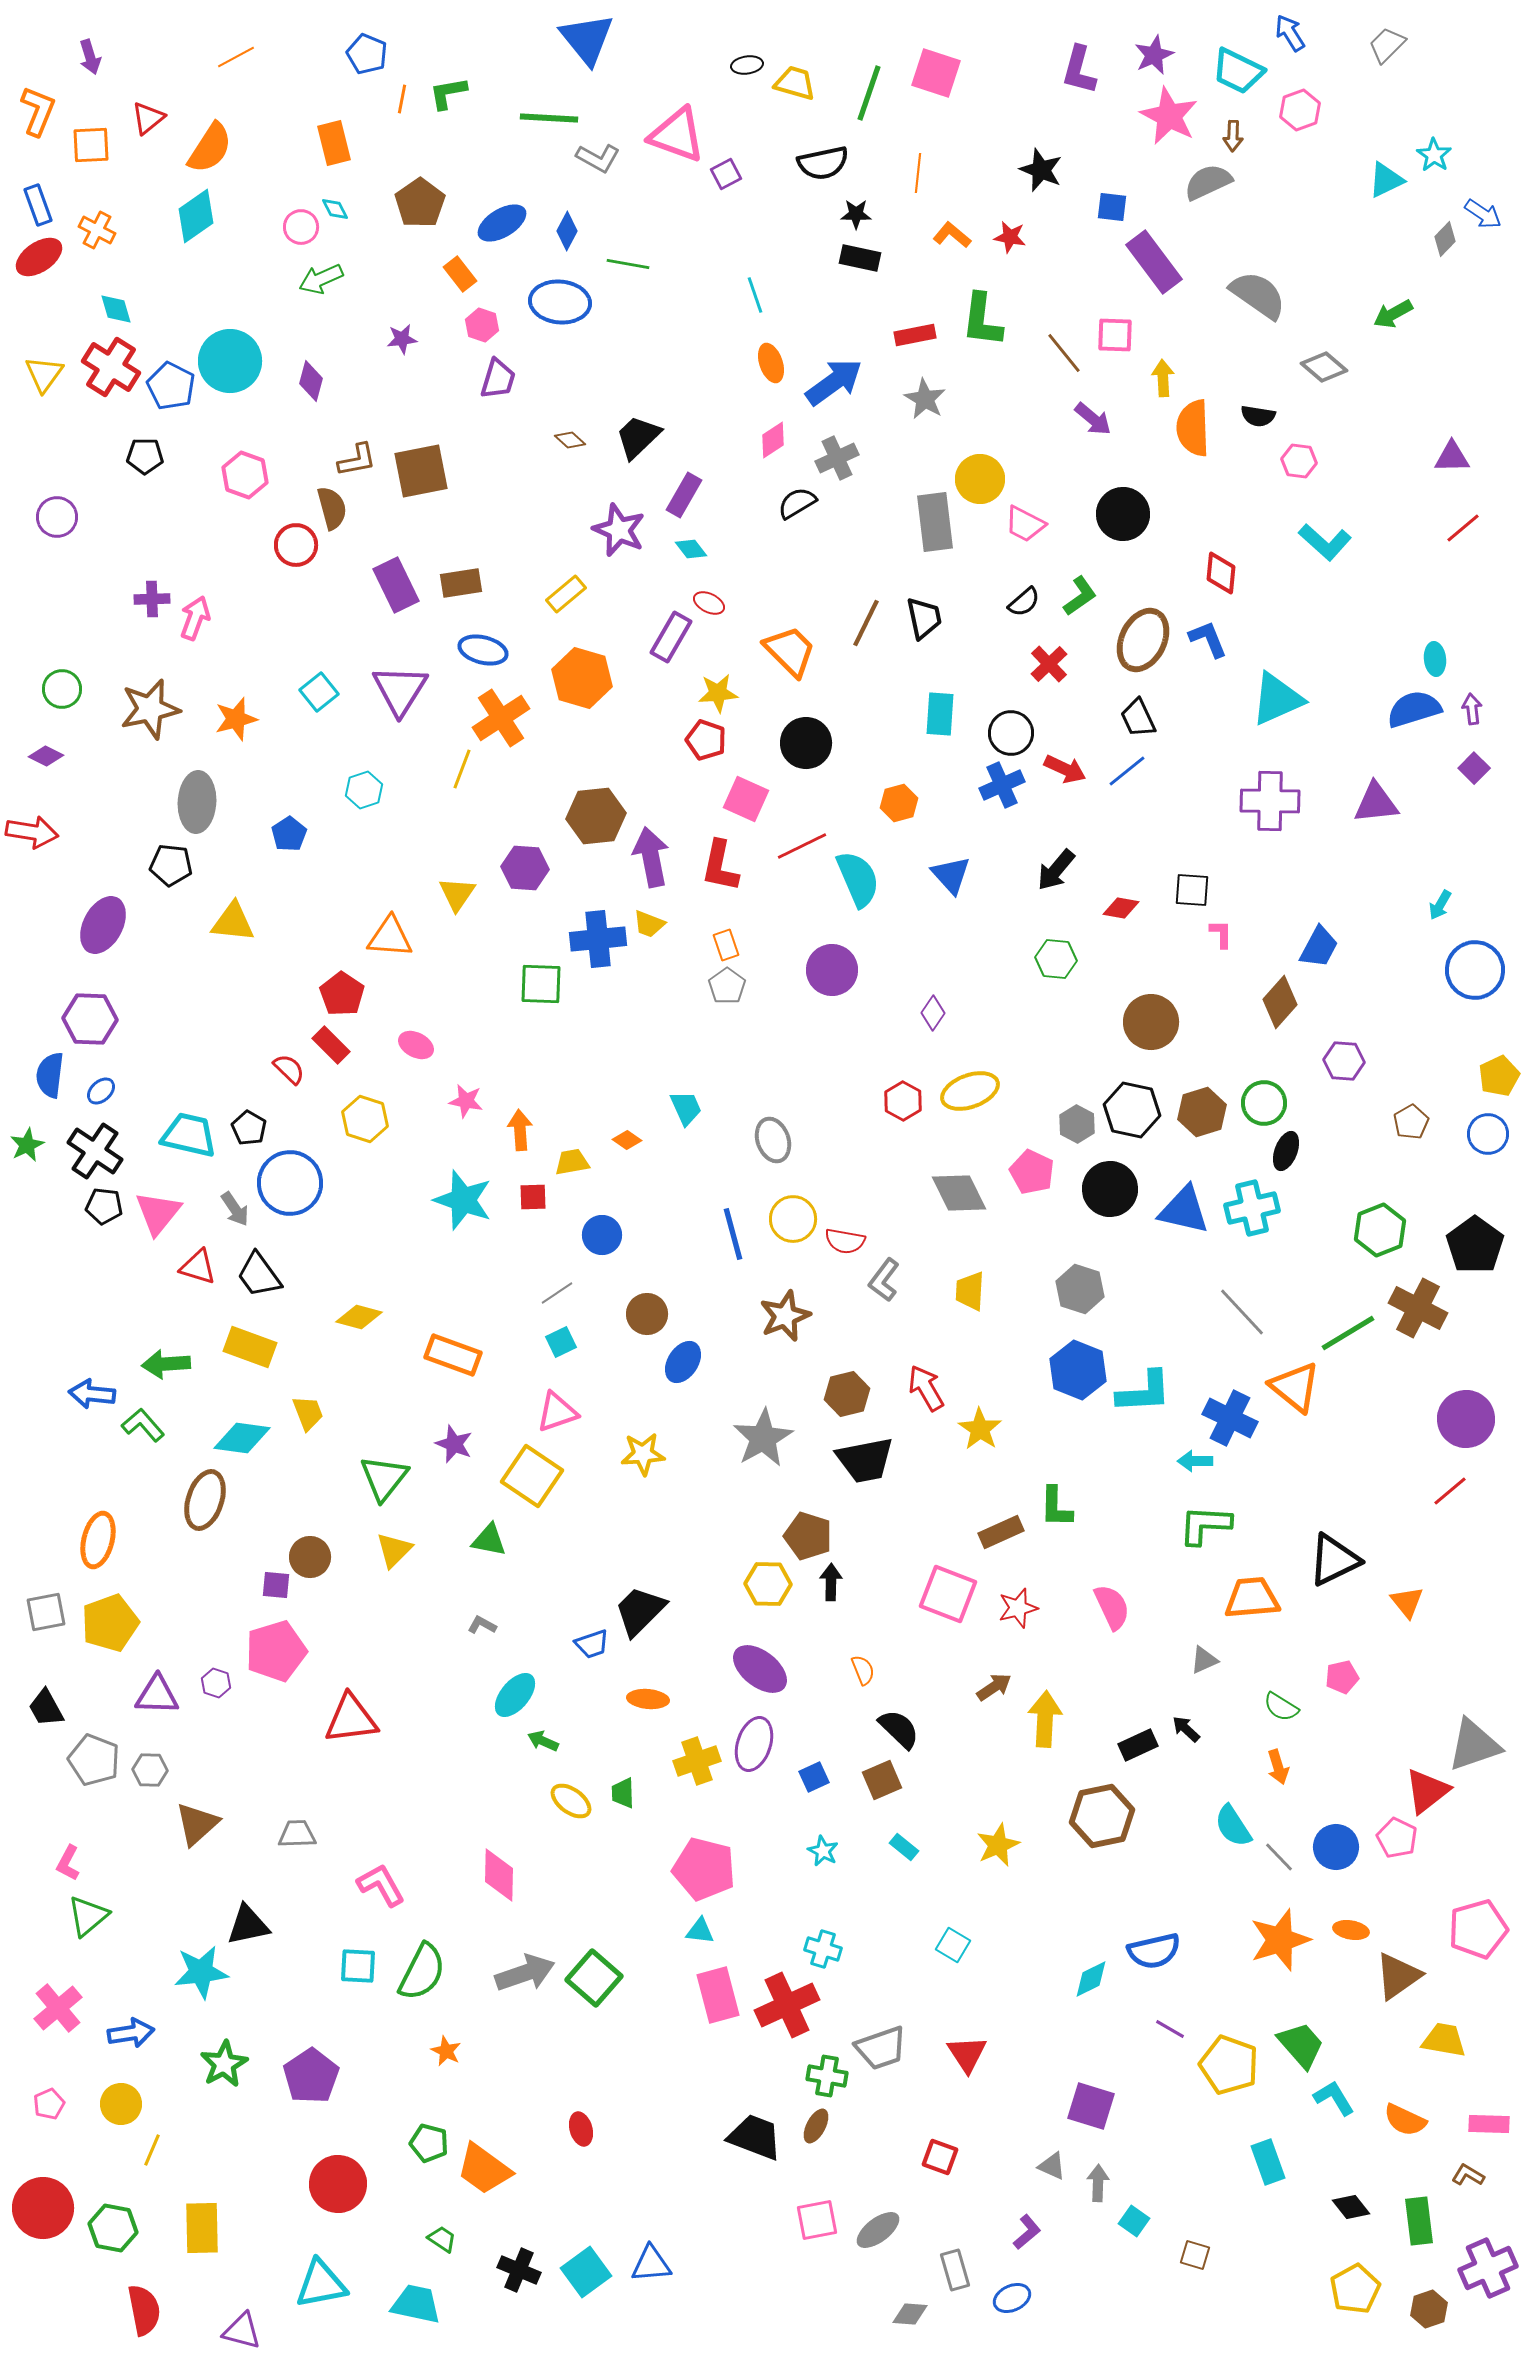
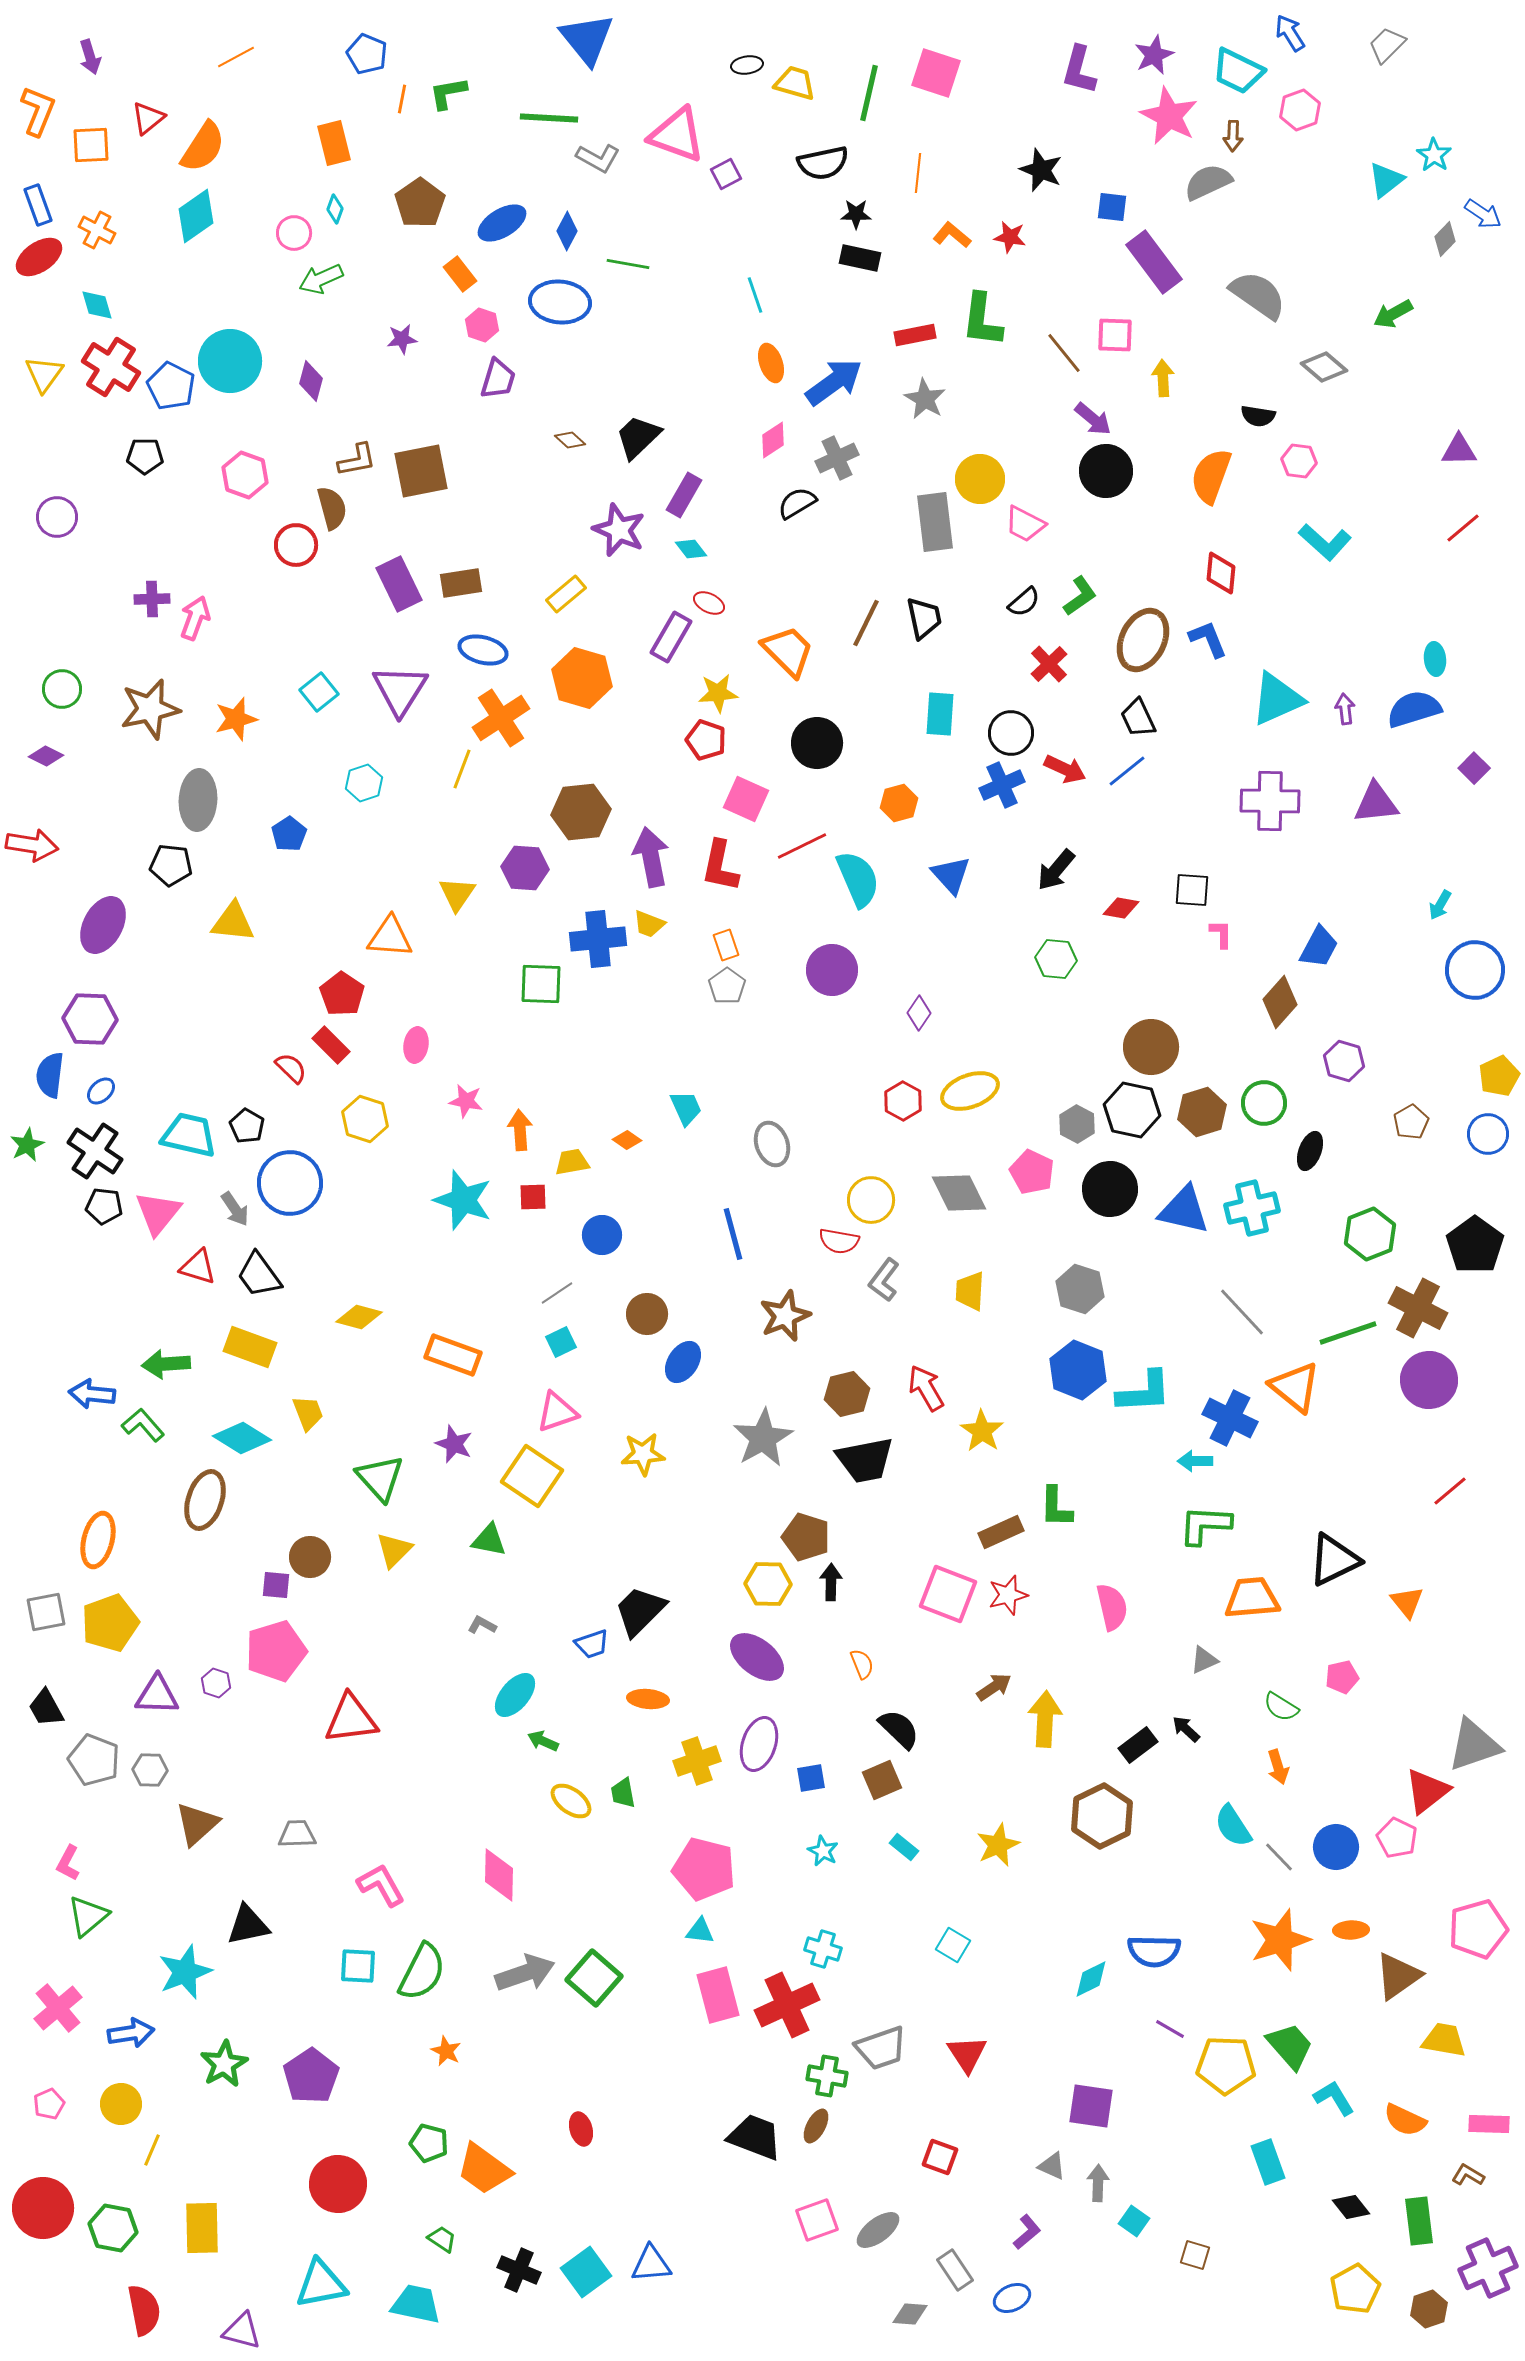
green line at (869, 93): rotated 6 degrees counterclockwise
orange semicircle at (210, 148): moved 7 px left, 1 px up
cyan triangle at (1386, 180): rotated 12 degrees counterclockwise
cyan diamond at (335, 209): rotated 48 degrees clockwise
pink circle at (301, 227): moved 7 px left, 6 px down
cyan diamond at (116, 309): moved 19 px left, 4 px up
orange semicircle at (1193, 428): moved 18 px right, 48 px down; rotated 22 degrees clockwise
purple triangle at (1452, 457): moved 7 px right, 7 px up
black circle at (1123, 514): moved 17 px left, 43 px up
purple rectangle at (396, 585): moved 3 px right, 1 px up
orange trapezoid at (790, 651): moved 2 px left
purple arrow at (1472, 709): moved 127 px left
black circle at (806, 743): moved 11 px right
cyan hexagon at (364, 790): moved 7 px up
gray ellipse at (197, 802): moved 1 px right, 2 px up
brown hexagon at (596, 816): moved 15 px left, 4 px up
red arrow at (32, 832): moved 13 px down
purple diamond at (933, 1013): moved 14 px left
brown circle at (1151, 1022): moved 25 px down
pink ellipse at (416, 1045): rotated 72 degrees clockwise
purple hexagon at (1344, 1061): rotated 12 degrees clockwise
red semicircle at (289, 1069): moved 2 px right, 1 px up
black pentagon at (249, 1128): moved 2 px left, 2 px up
gray ellipse at (773, 1140): moved 1 px left, 4 px down
black ellipse at (1286, 1151): moved 24 px right
yellow circle at (793, 1219): moved 78 px right, 19 px up
green hexagon at (1380, 1230): moved 10 px left, 4 px down
red semicircle at (845, 1241): moved 6 px left
green line at (1348, 1333): rotated 12 degrees clockwise
purple circle at (1466, 1419): moved 37 px left, 39 px up
yellow star at (980, 1429): moved 2 px right, 2 px down
cyan diamond at (242, 1438): rotated 24 degrees clockwise
green triangle at (384, 1478): moved 4 px left; rotated 20 degrees counterclockwise
brown pentagon at (808, 1536): moved 2 px left, 1 px down
pink semicircle at (1112, 1607): rotated 12 degrees clockwise
red star at (1018, 1608): moved 10 px left, 13 px up
purple ellipse at (760, 1669): moved 3 px left, 12 px up
orange semicircle at (863, 1670): moved 1 px left, 6 px up
purple ellipse at (754, 1744): moved 5 px right
black rectangle at (1138, 1745): rotated 12 degrees counterclockwise
blue square at (814, 1777): moved 3 px left, 1 px down; rotated 16 degrees clockwise
green trapezoid at (623, 1793): rotated 8 degrees counterclockwise
brown hexagon at (1102, 1816): rotated 14 degrees counterclockwise
orange ellipse at (1351, 1930): rotated 12 degrees counterclockwise
blue semicircle at (1154, 1951): rotated 14 degrees clockwise
cyan star at (201, 1972): moved 16 px left; rotated 14 degrees counterclockwise
green trapezoid at (1301, 2045): moved 11 px left, 1 px down
yellow pentagon at (1229, 2065): moved 3 px left; rotated 18 degrees counterclockwise
purple square at (1091, 2106): rotated 9 degrees counterclockwise
pink square at (817, 2220): rotated 9 degrees counterclockwise
gray rectangle at (955, 2270): rotated 18 degrees counterclockwise
